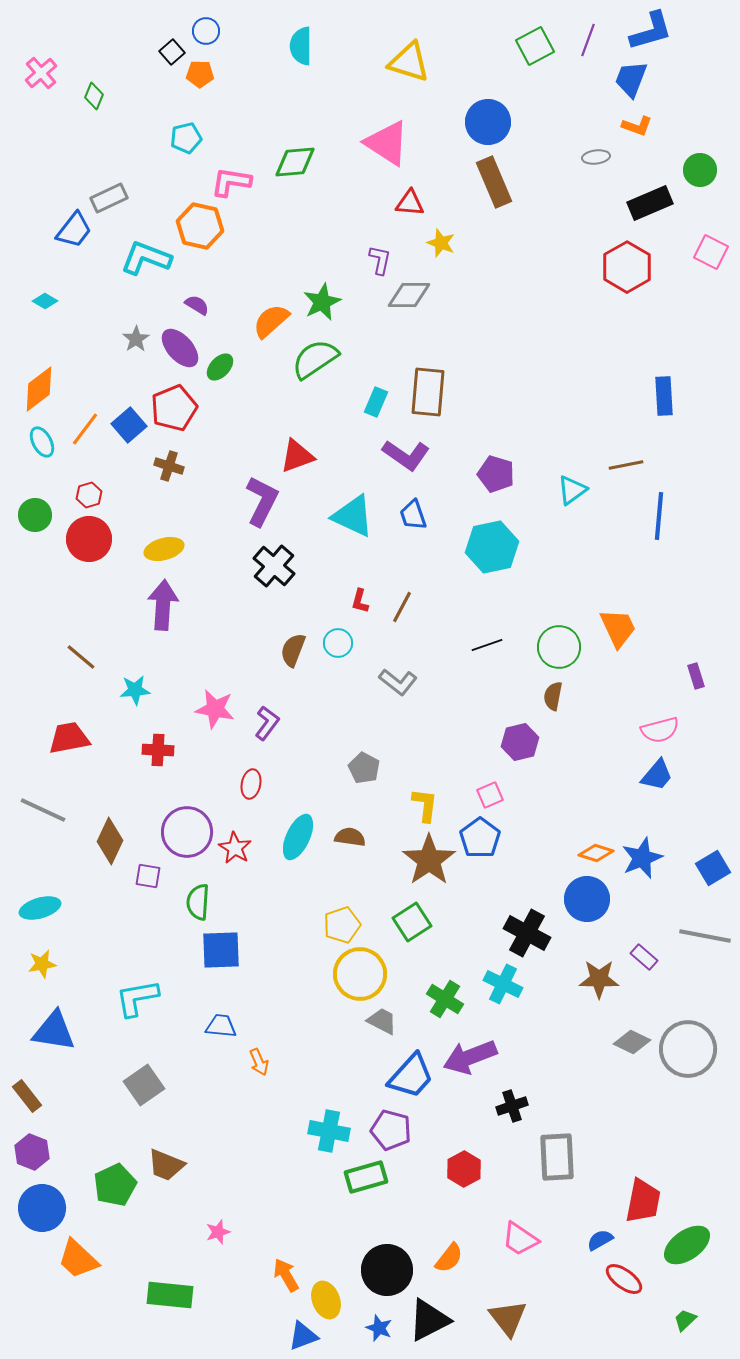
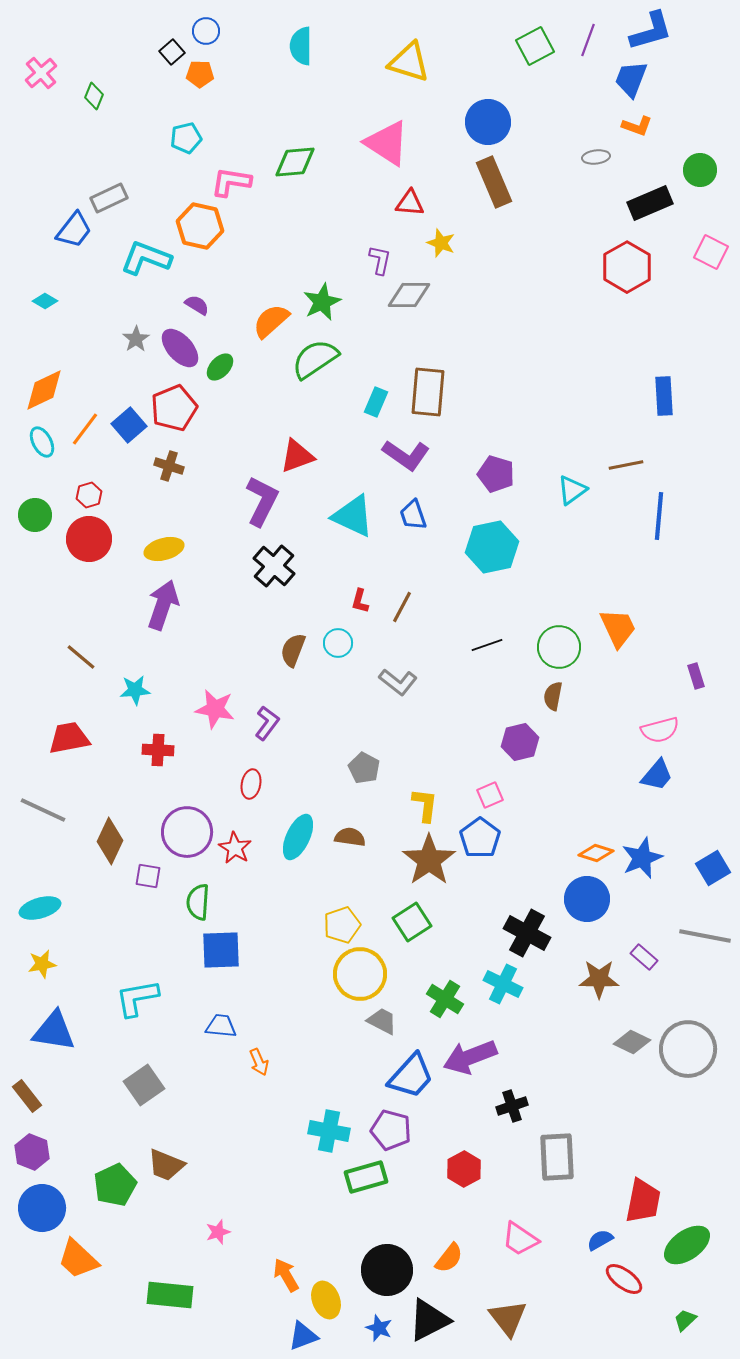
orange diamond at (39, 389): moved 5 px right, 1 px down; rotated 12 degrees clockwise
purple arrow at (163, 605): rotated 15 degrees clockwise
